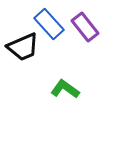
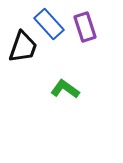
purple rectangle: rotated 20 degrees clockwise
black trapezoid: rotated 48 degrees counterclockwise
